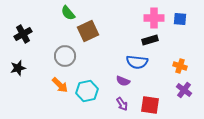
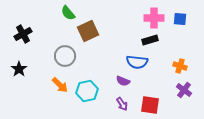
black star: moved 1 px right, 1 px down; rotated 21 degrees counterclockwise
